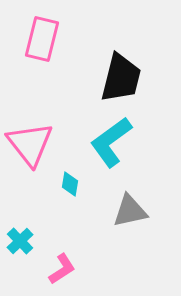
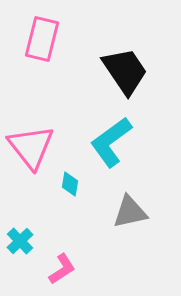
black trapezoid: moved 4 px right, 7 px up; rotated 48 degrees counterclockwise
pink triangle: moved 1 px right, 3 px down
gray triangle: moved 1 px down
